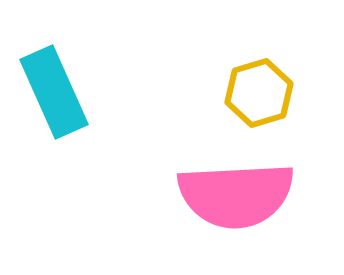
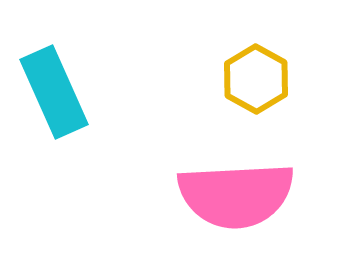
yellow hexagon: moved 3 px left, 14 px up; rotated 14 degrees counterclockwise
